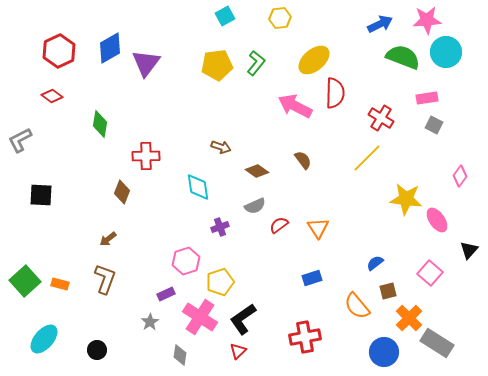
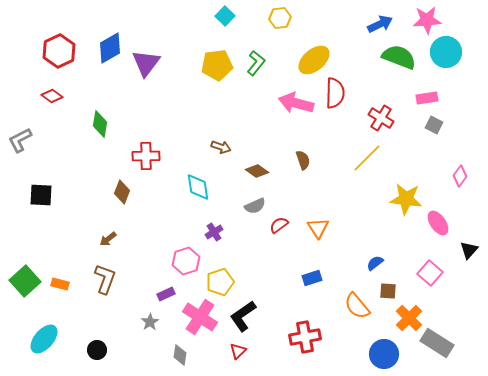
cyan square at (225, 16): rotated 18 degrees counterclockwise
green semicircle at (403, 57): moved 4 px left
pink arrow at (295, 106): moved 1 px right, 3 px up; rotated 12 degrees counterclockwise
brown semicircle at (303, 160): rotated 18 degrees clockwise
pink ellipse at (437, 220): moved 1 px right, 3 px down
purple cross at (220, 227): moved 6 px left, 5 px down; rotated 12 degrees counterclockwise
brown square at (388, 291): rotated 18 degrees clockwise
black L-shape at (243, 319): moved 3 px up
blue circle at (384, 352): moved 2 px down
